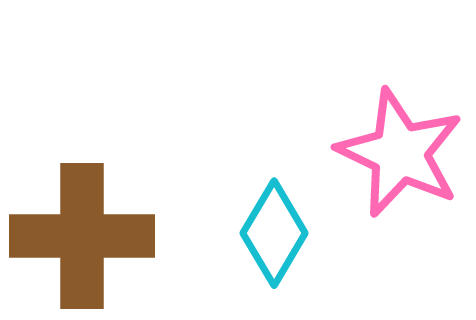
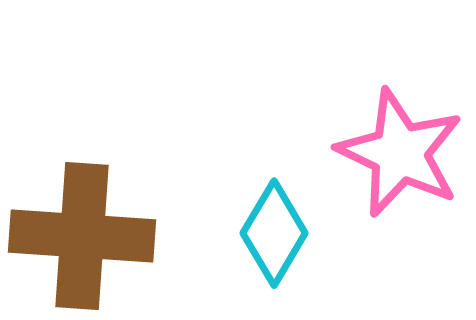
brown cross: rotated 4 degrees clockwise
